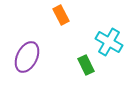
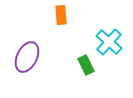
orange rectangle: rotated 24 degrees clockwise
cyan cross: rotated 12 degrees clockwise
